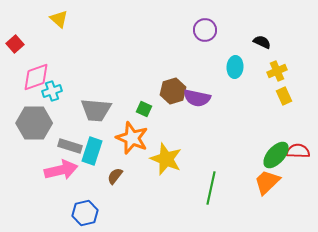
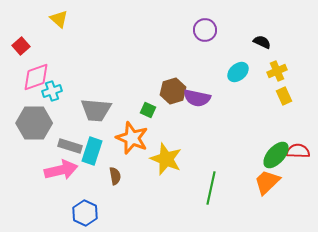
red square: moved 6 px right, 2 px down
cyan ellipse: moved 3 px right, 5 px down; rotated 45 degrees clockwise
green square: moved 4 px right, 1 px down
brown semicircle: rotated 132 degrees clockwise
blue hexagon: rotated 20 degrees counterclockwise
